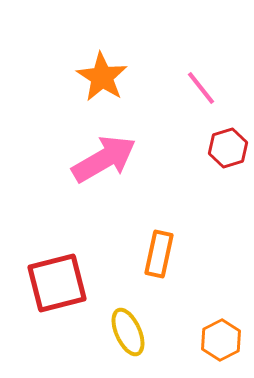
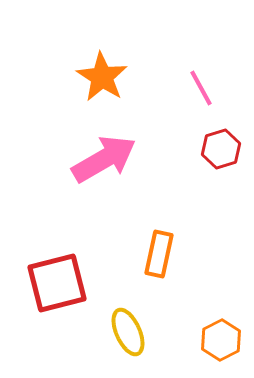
pink line: rotated 9 degrees clockwise
red hexagon: moved 7 px left, 1 px down
